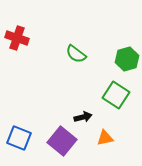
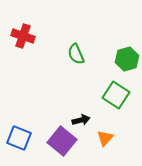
red cross: moved 6 px right, 2 px up
green semicircle: rotated 30 degrees clockwise
black arrow: moved 2 px left, 3 px down
orange triangle: rotated 36 degrees counterclockwise
